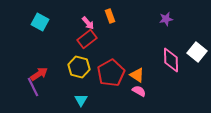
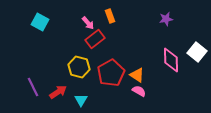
red rectangle: moved 8 px right
red arrow: moved 19 px right, 18 px down
